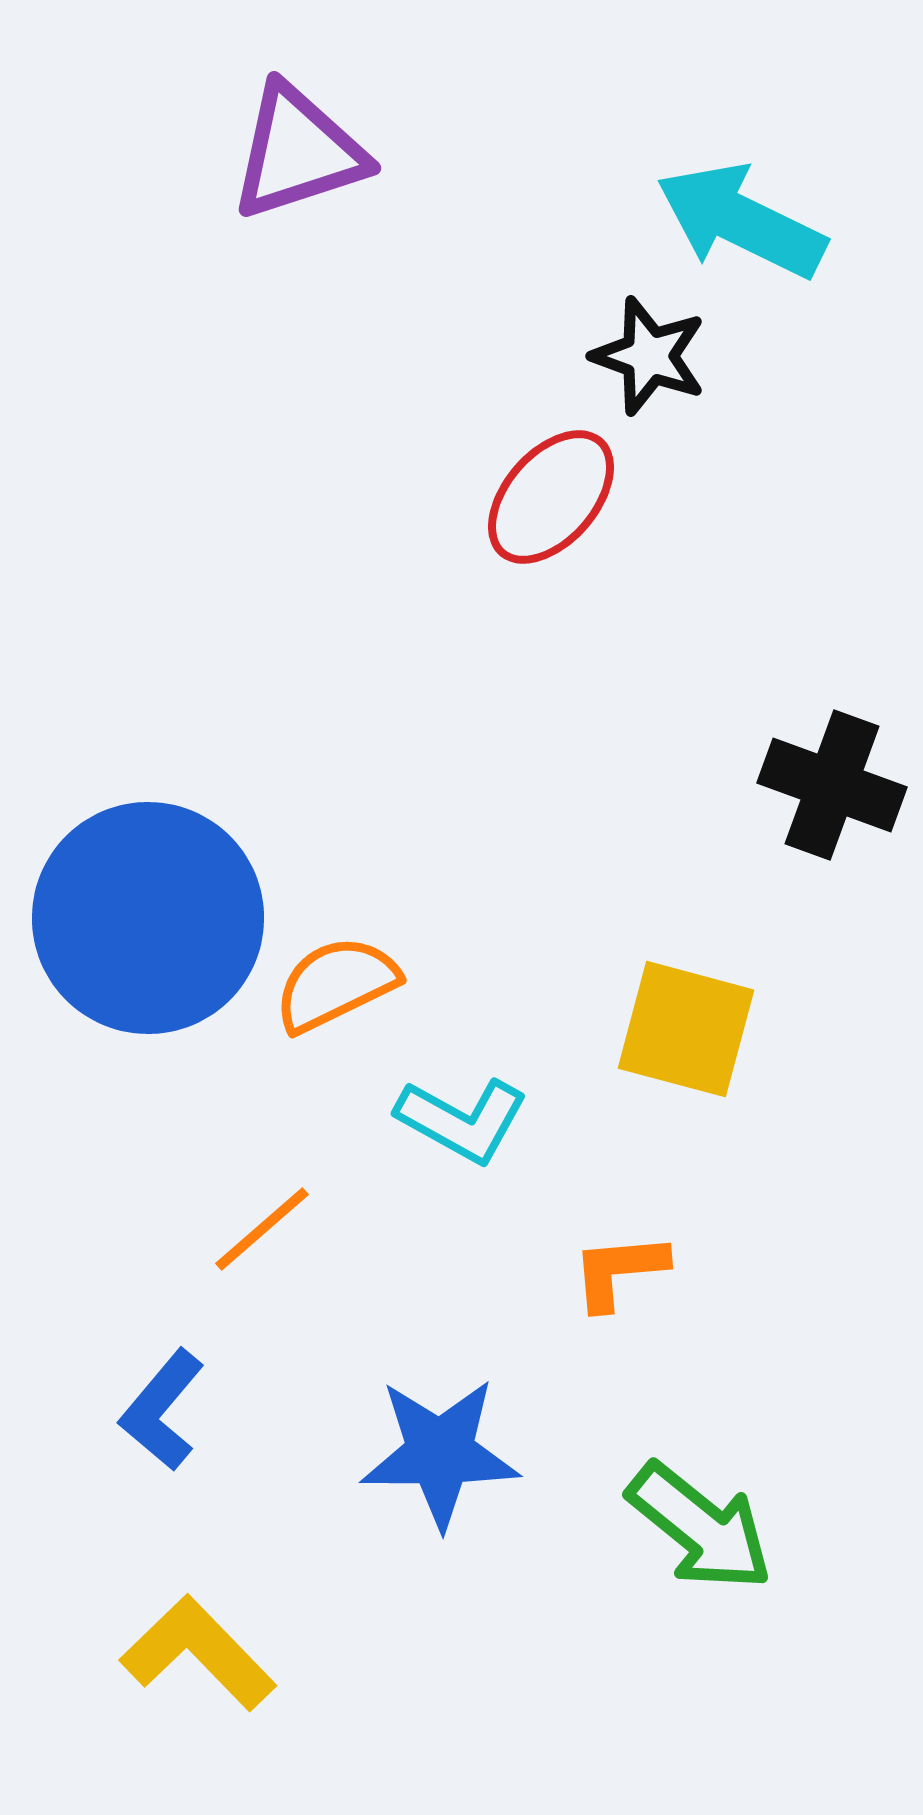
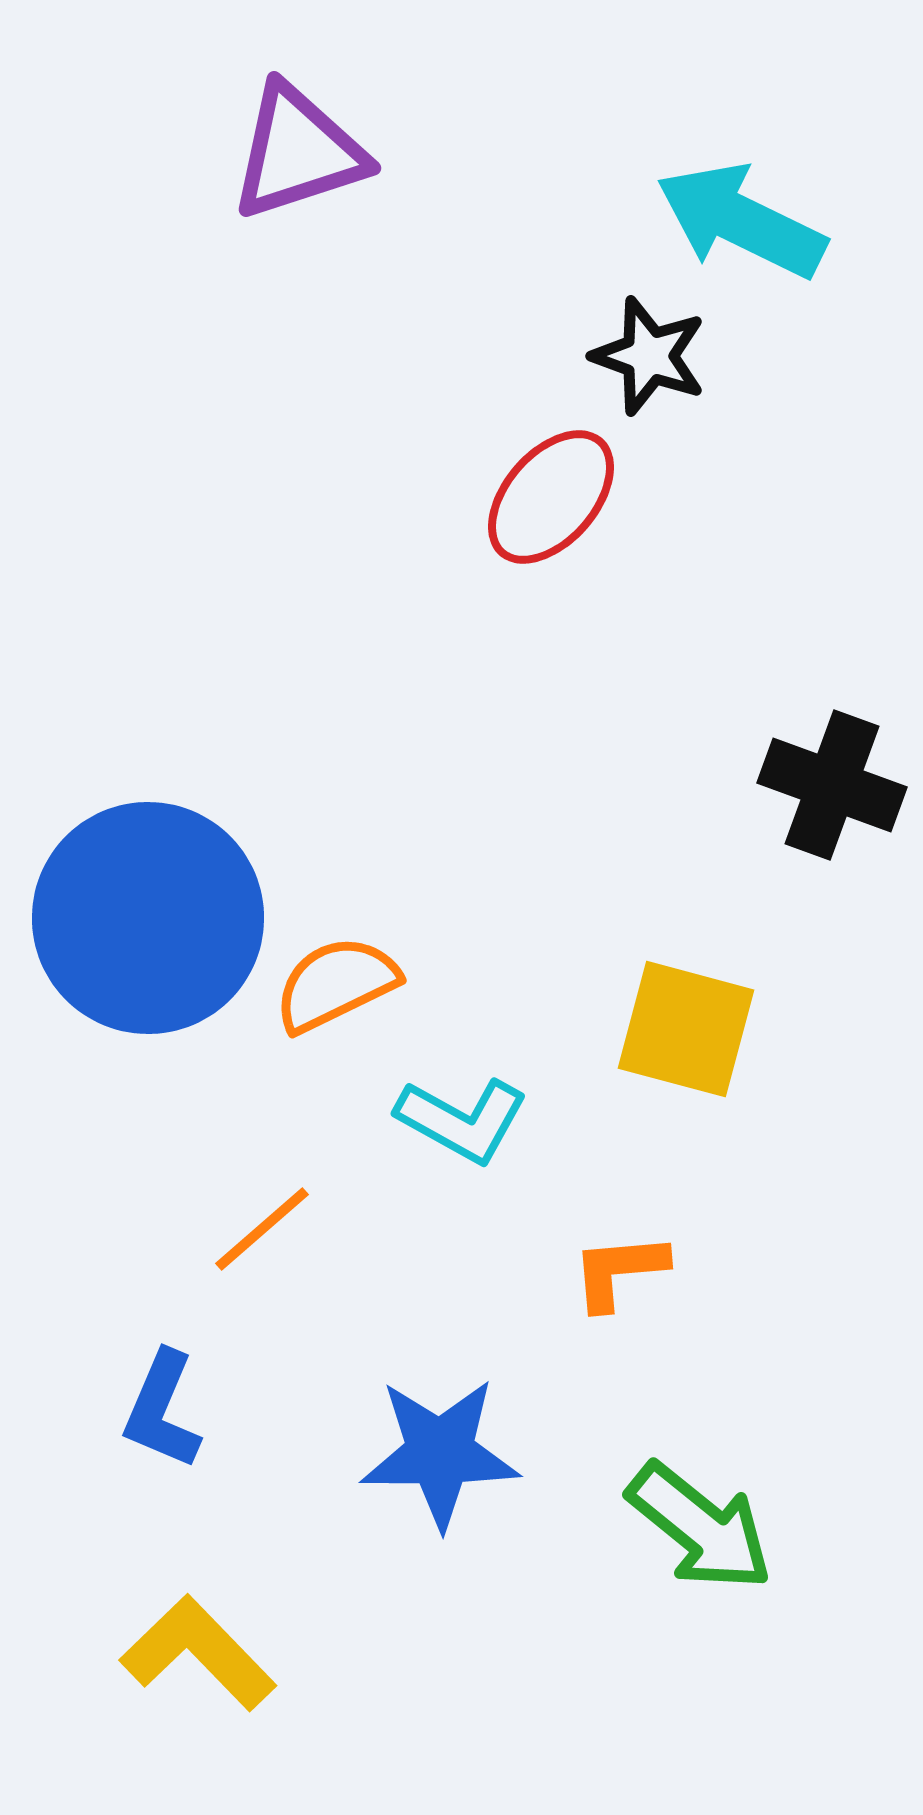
blue L-shape: rotated 17 degrees counterclockwise
